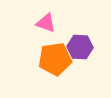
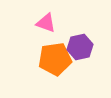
purple hexagon: rotated 15 degrees counterclockwise
